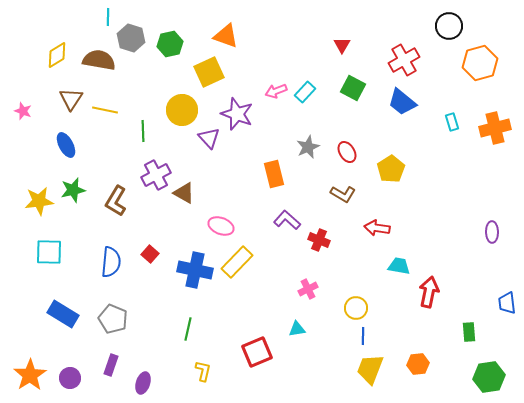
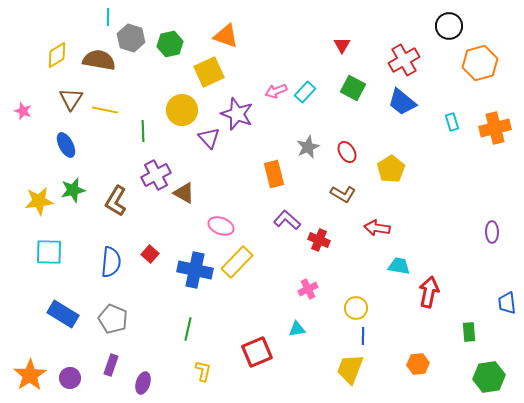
yellow trapezoid at (370, 369): moved 20 px left
